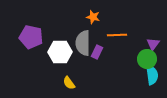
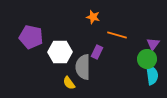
orange line: rotated 18 degrees clockwise
gray semicircle: moved 24 px down
